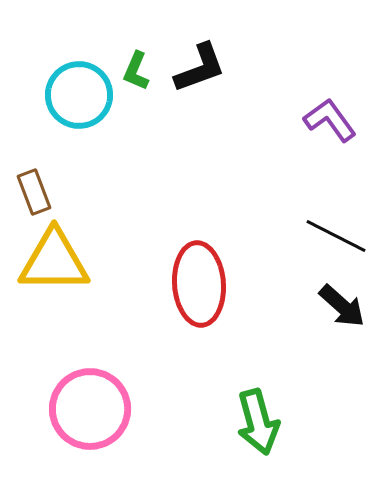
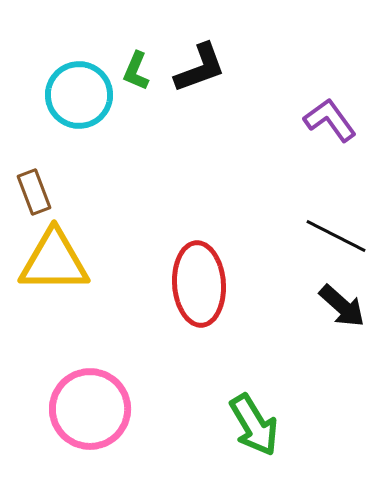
green arrow: moved 4 px left, 3 px down; rotated 16 degrees counterclockwise
